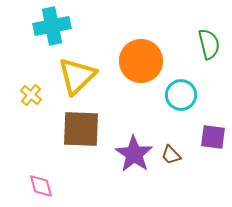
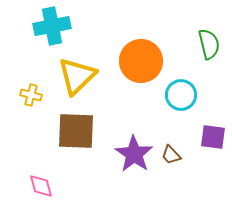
yellow cross: rotated 25 degrees counterclockwise
brown square: moved 5 px left, 2 px down
